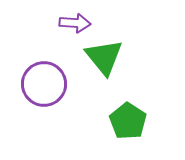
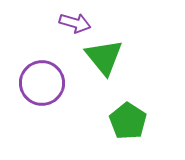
purple arrow: rotated 12 degrees clockwise
purple circle: moved 2 px left, 1 px up
